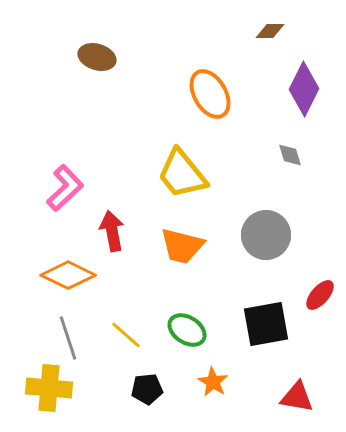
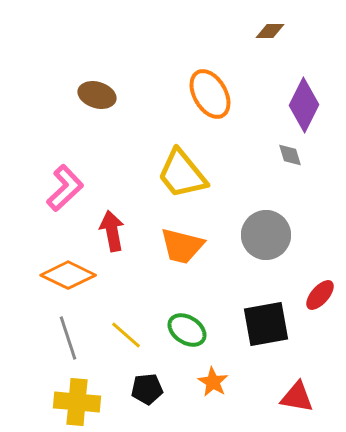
brown ellipse: moved 38 px down
purple diamond: moved 16 px down
yellow cross: moved 28 px right, 14 px down
